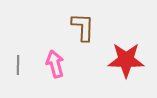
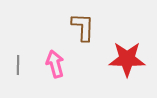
red star: moved 1 px right, 1 px up
